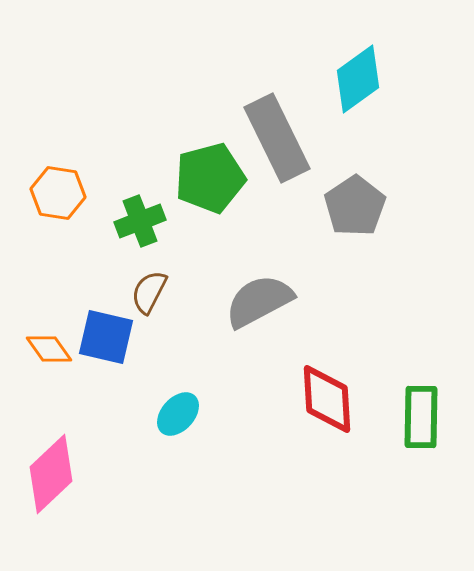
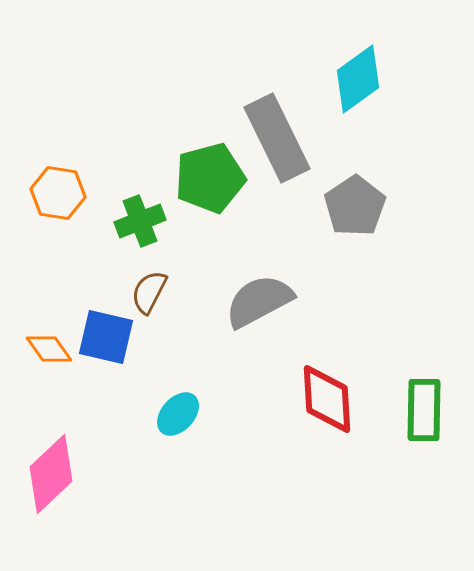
green rectangle: moved 3 px right, 7 px up
